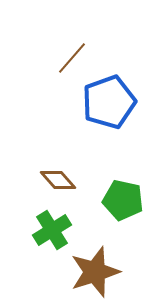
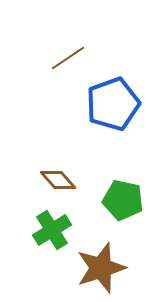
brown line: moved 4 px left; rotated 15 degrees clockwise
blue pentagon: moved 4 px right, 2 px down
brown star: moved 6 px right, 4 px up
